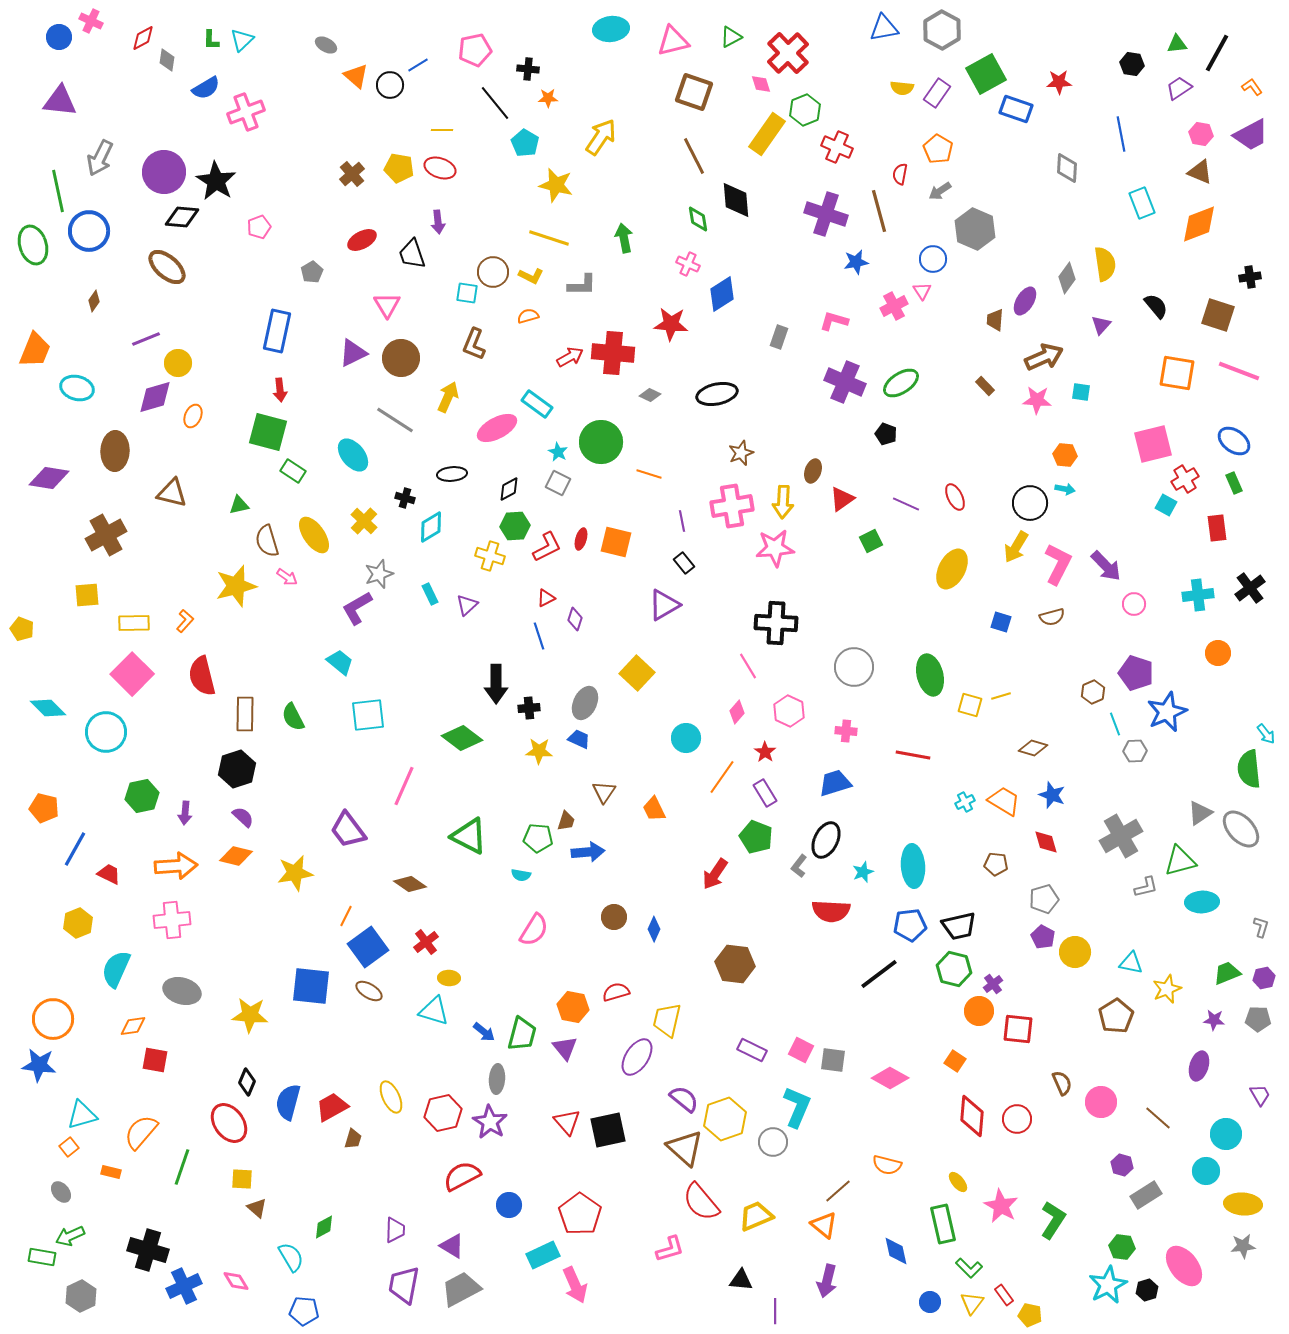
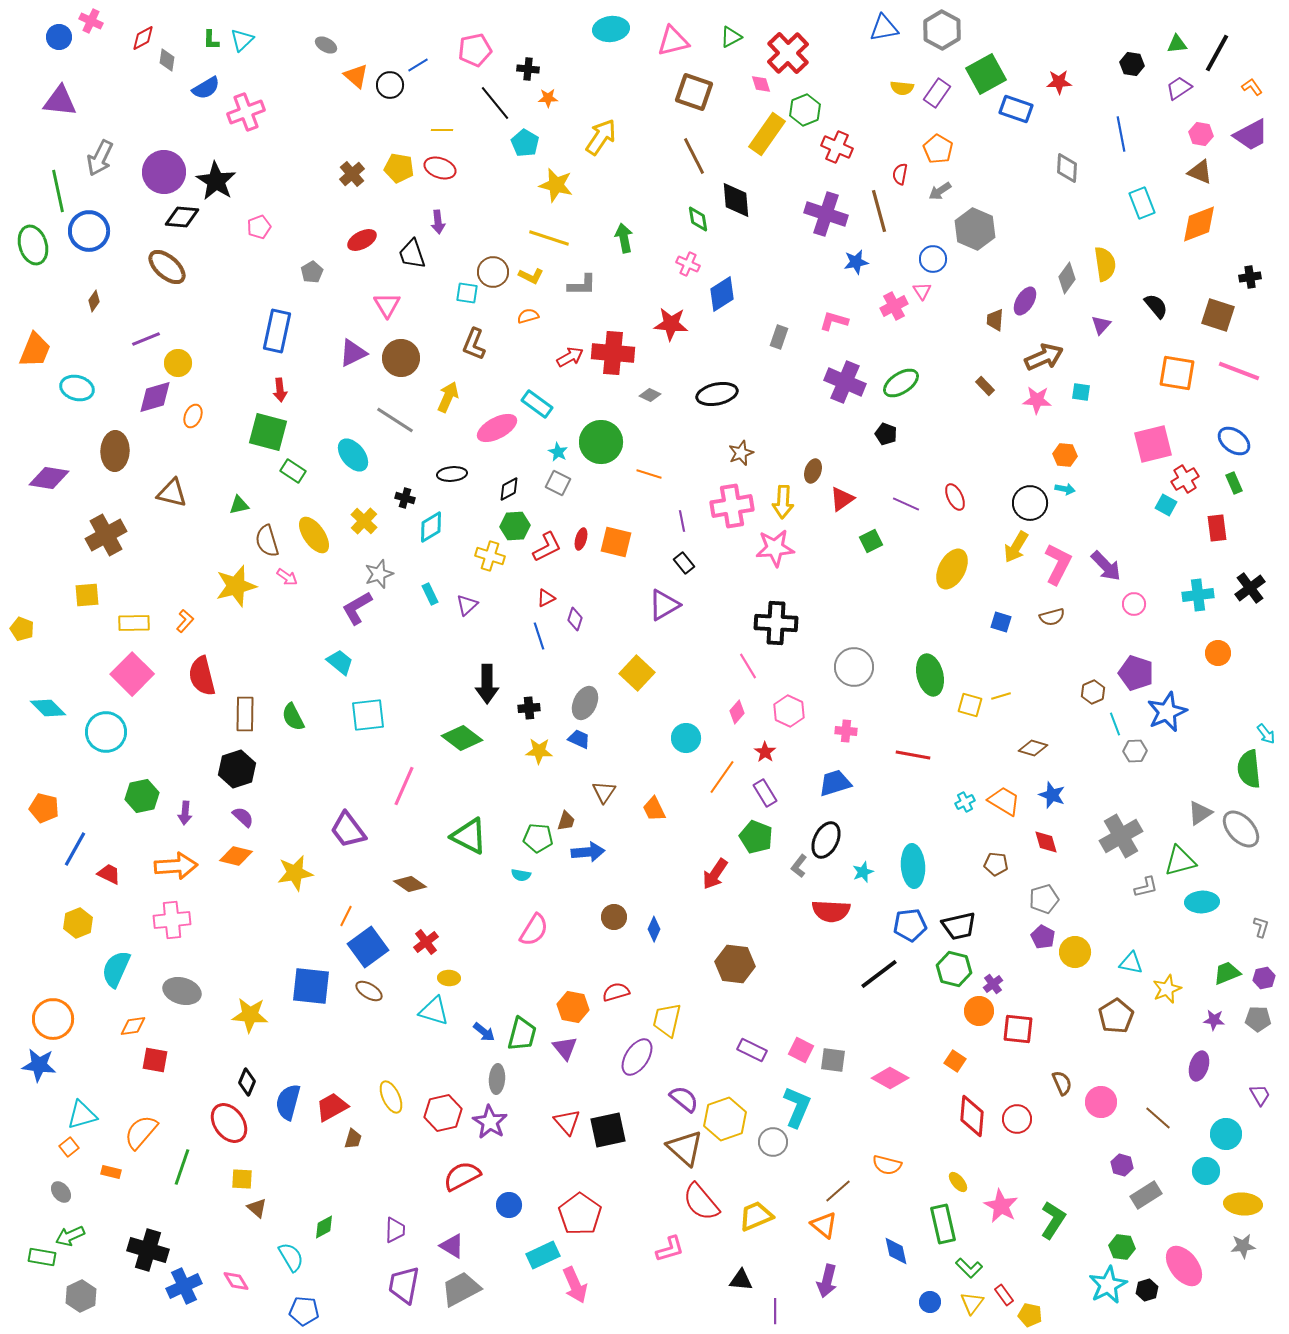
black arrow at (496, 684): moved 9 px left
